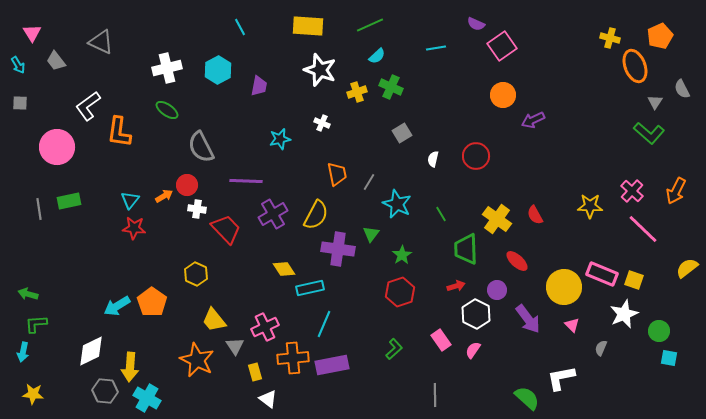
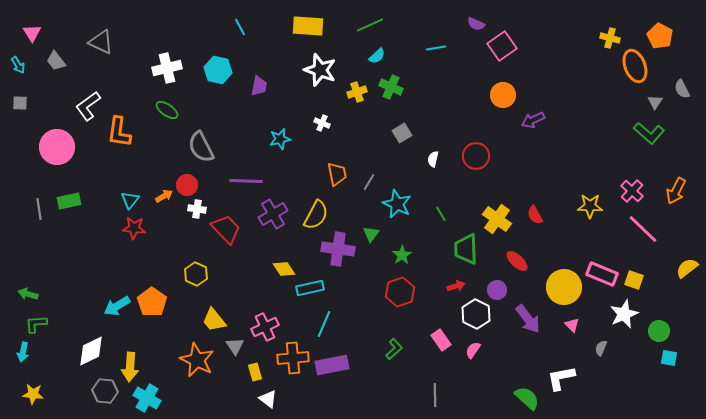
orange pentagon at (660, 36): rotated 20 degrees counterclockwise
cyan hexagon at (218, 70): rotated 20 degrees counterclockwise
